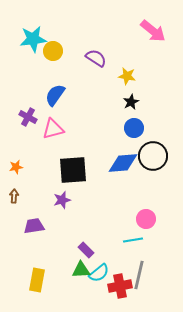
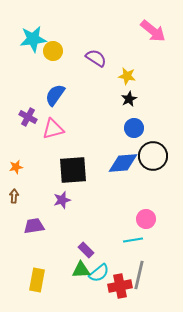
black star: moved 2 px left, 3 px up
